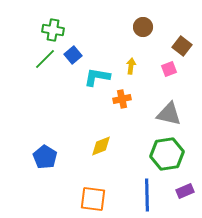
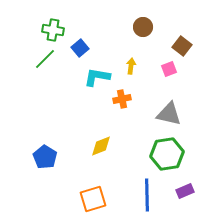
blue square: moved 7 px right, 7 px up
orange square: rotated 24 degrees counterclockwise
